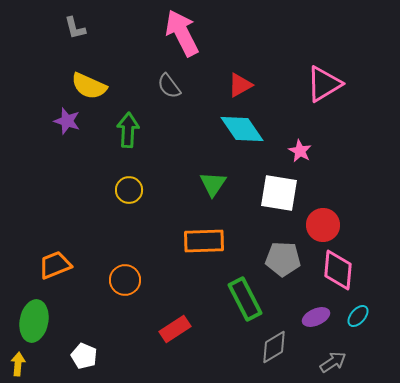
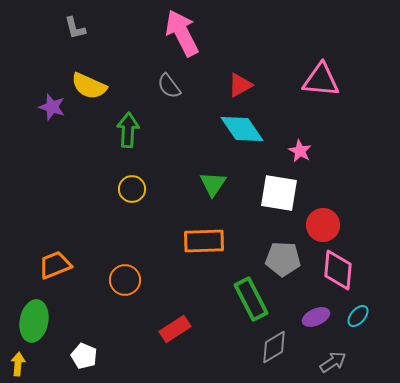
pink triangle: moved 3 px left, 4 px up; rotated 36 degrees clockwise
purple star: moved 15 px left, 14 px up
yellow circle: moved 3 px right, 1 px up
green rectangle: moved 6 px right
